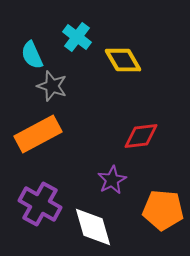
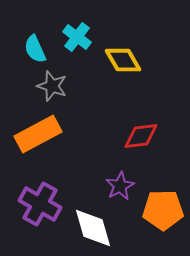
cyan semicircle: moved 3 px right, 6 px up
purple star: moved 8 px right, 6 px down
orange pentagon: rotated 6 degrees counterclockwise
white diamond: moved 1 px down
